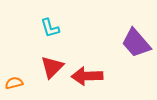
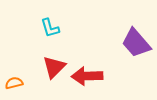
red triangle: moved 2 px right
